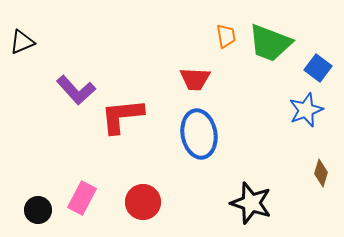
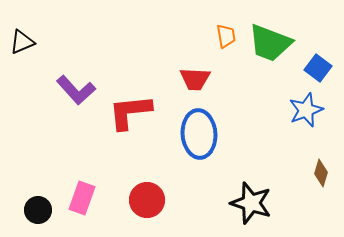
red L-shape: moved 8 px right, 4 px up
blue ellipse: rotated 6 degrees clockwise
pink rectangle: rotated 8 degrees counterclockwise
red circle: moved 4 px right, 2 px up
